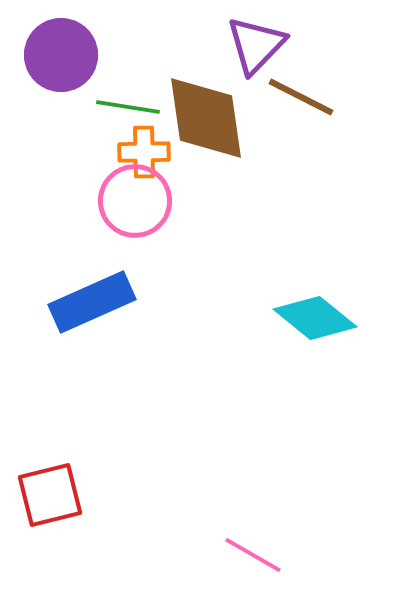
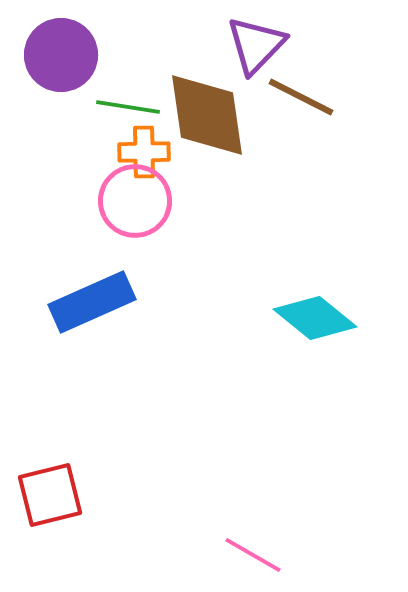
brown diamond: moved 1 px right, 3 px up
